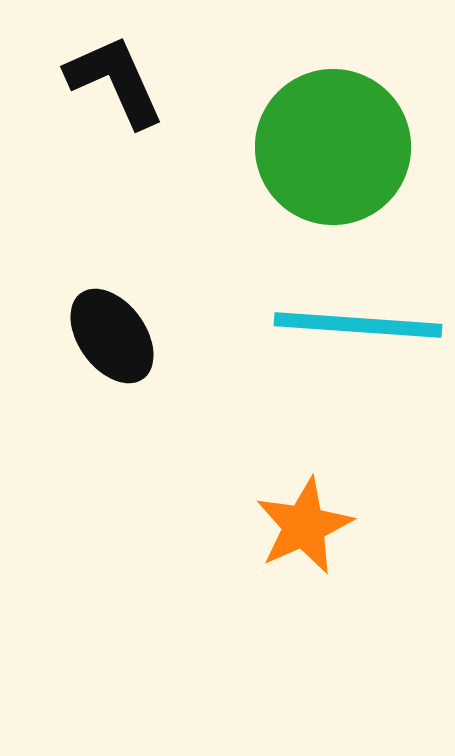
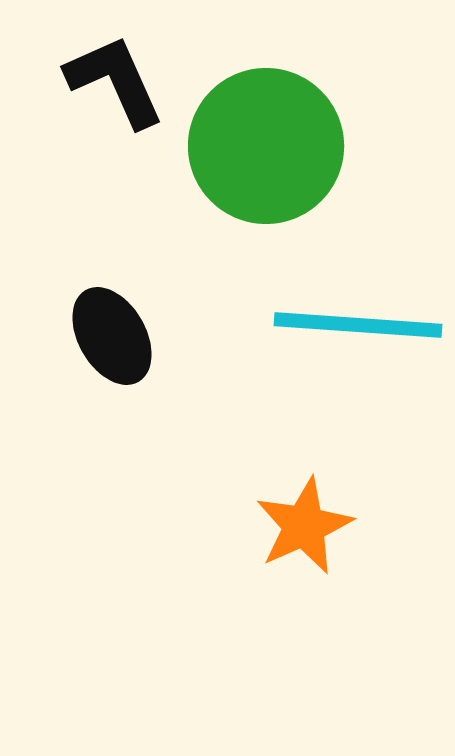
green circle: moved 67 px left, 1 px up
black ellipse: rotated 6 degrees clockwise
